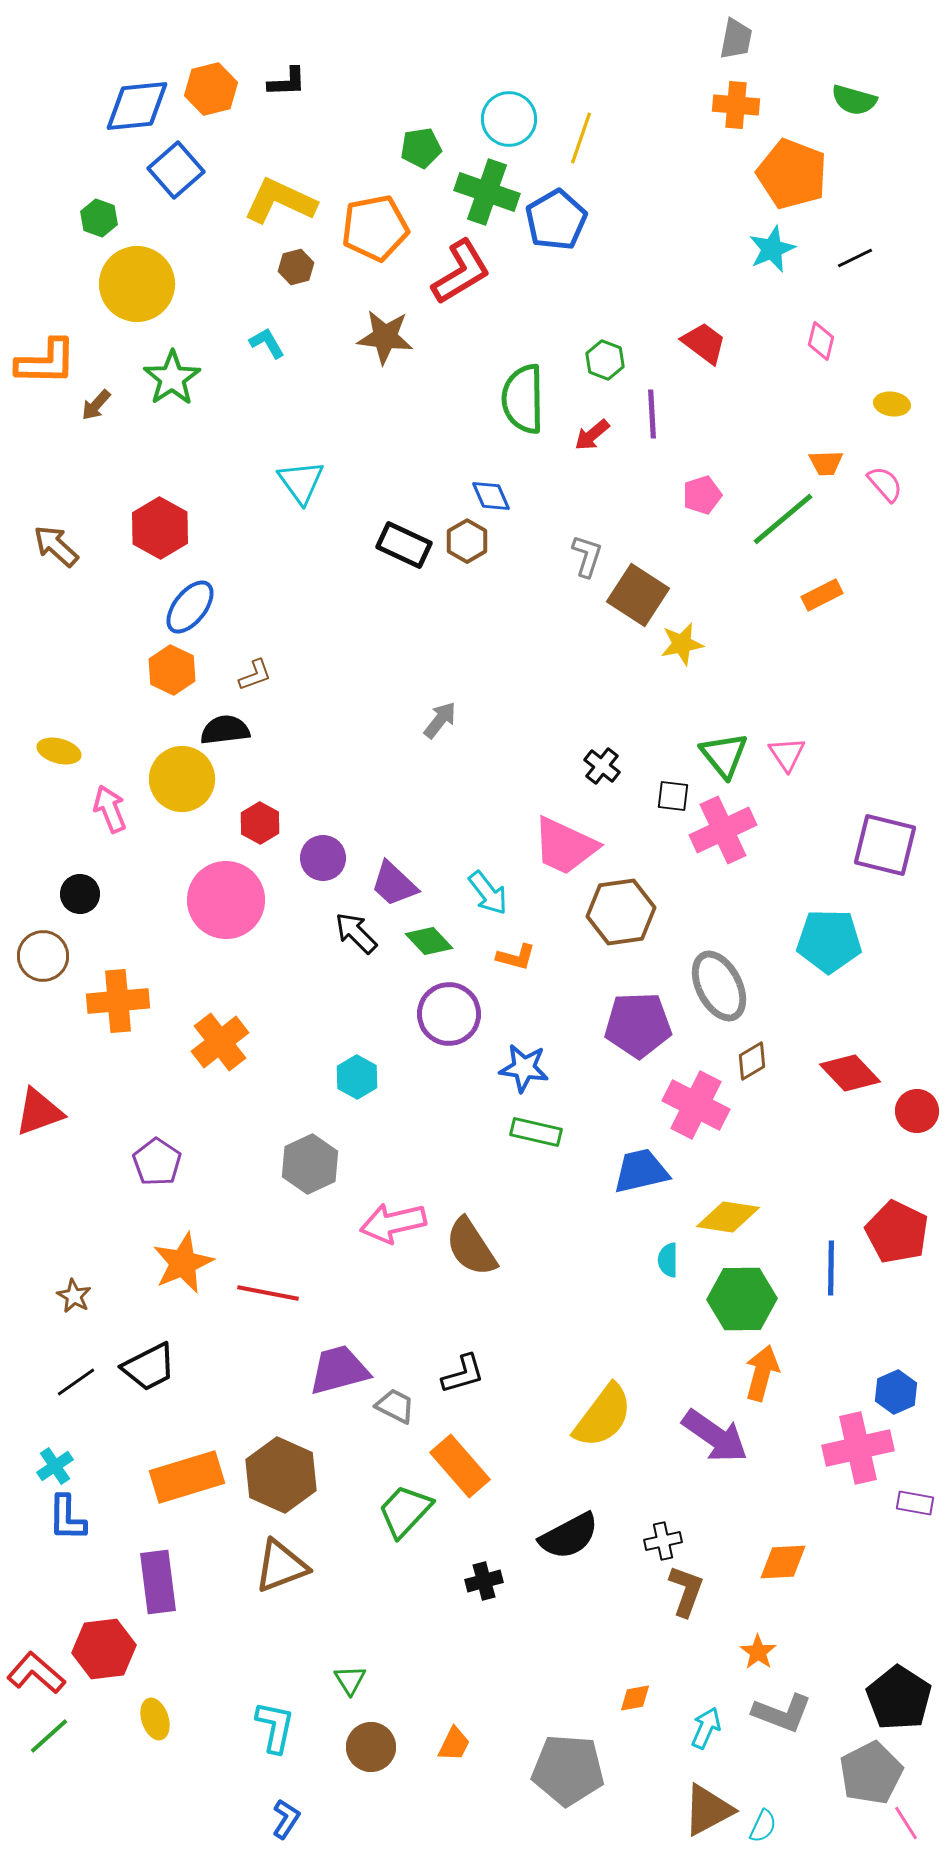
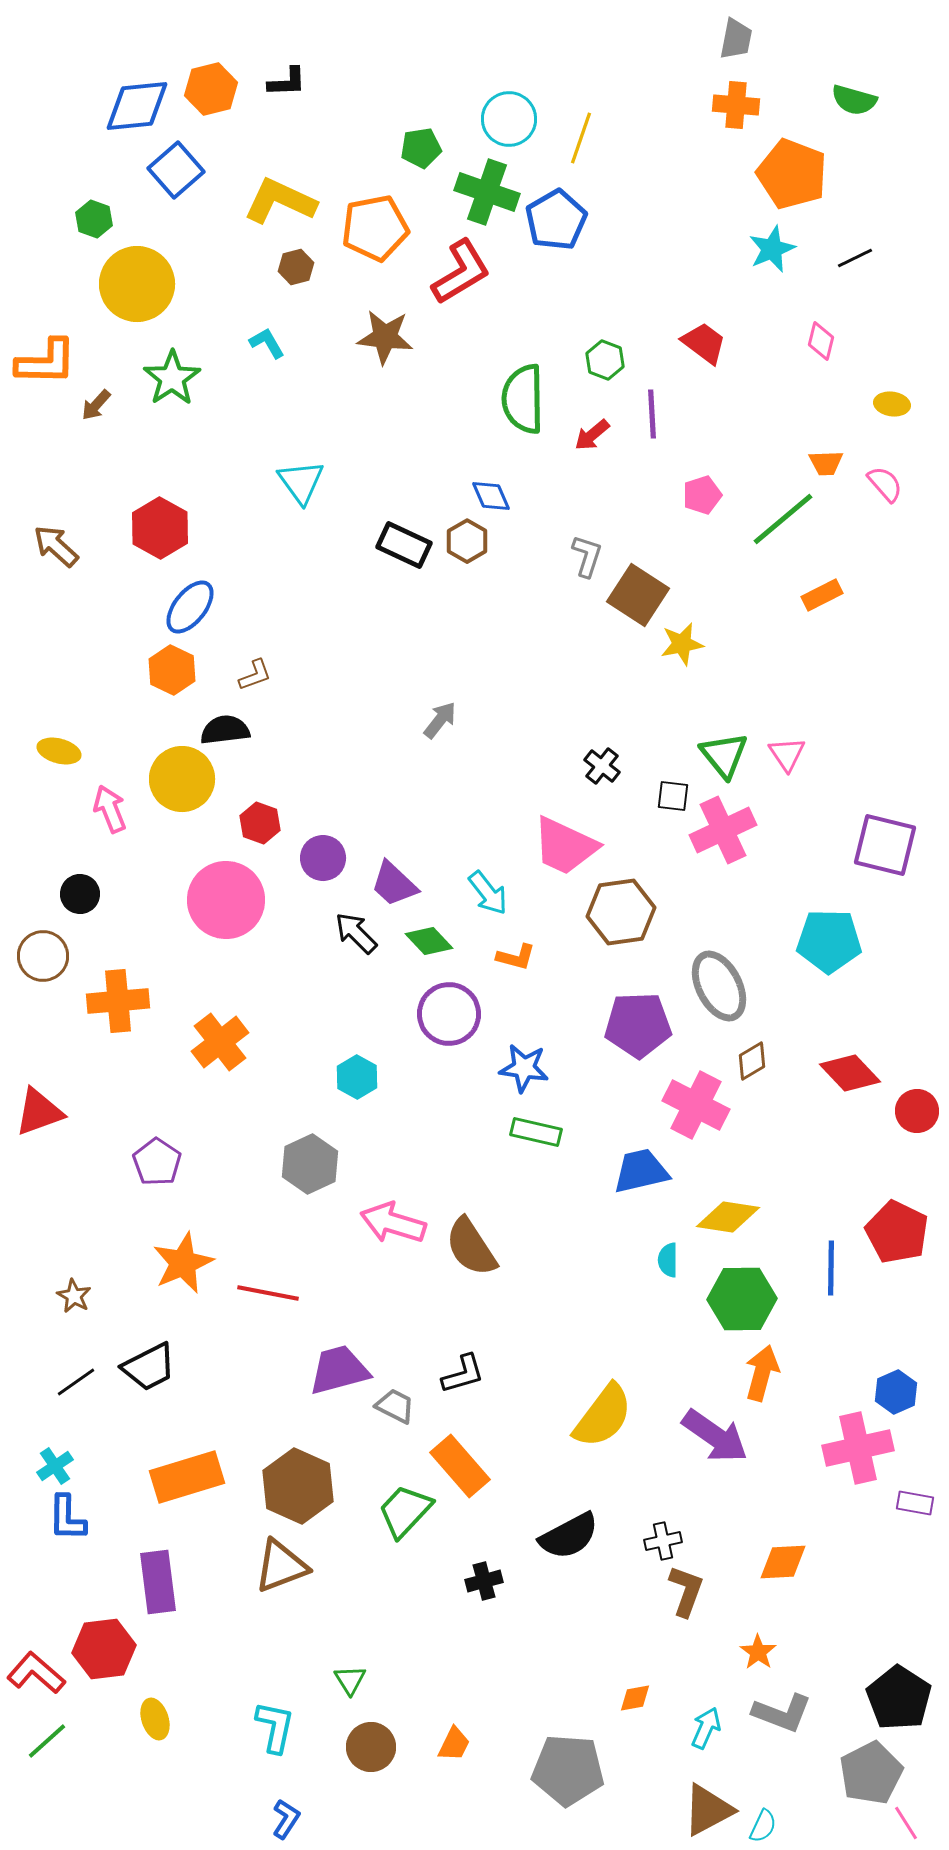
green hexagon at (99, 218): moved 5 px left, 1 px down
red hexagon at (260, 823): rotated 9 degrees counterclockwise
pink arrow at (393, 1223): rotated 30 degrees clockwise
brown hexagon at (281, 1475): moved 17 px right, 11 px down
green line at (49, 1736): moved 2 px left, 5 px down
